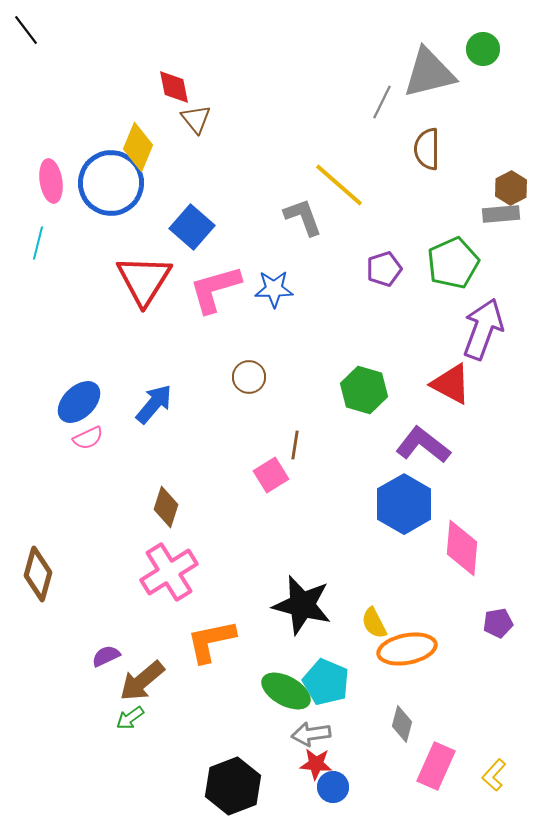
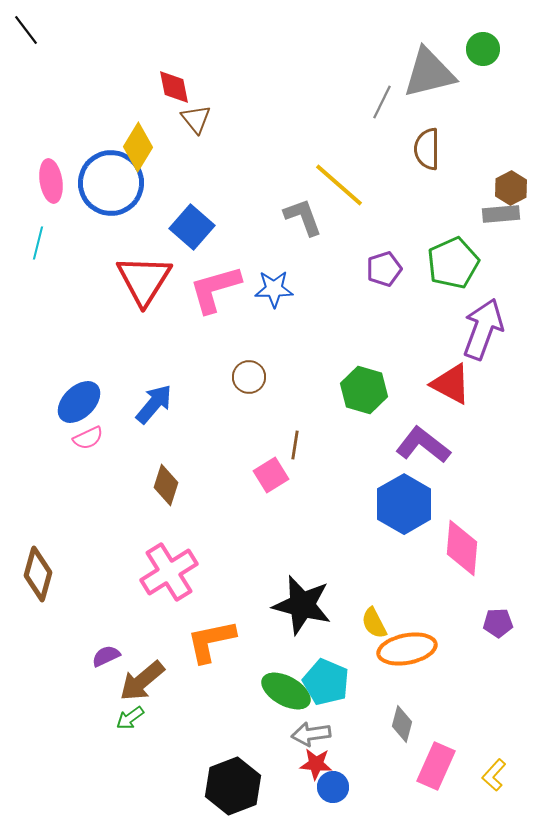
yellow diamond at (138, 147): rotated 9 degrees clockwise
brown diamond at (166, 507): moved 22 px up
purple pentagon at (498, 623): rotated 8 degrees clockwise
